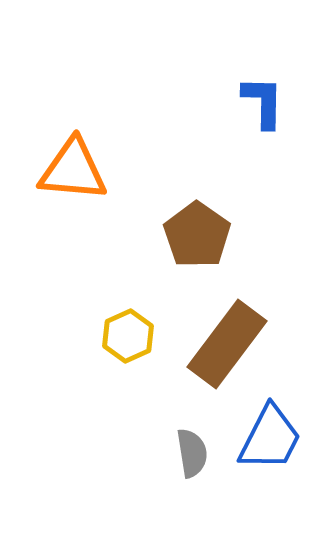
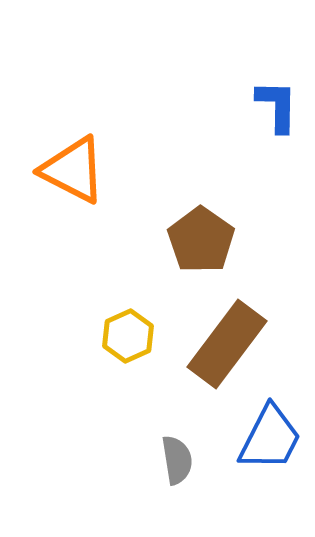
blue L-shape: moved 14 px right, 4 px down
orange triangle: rotated 22 degrees clockwise
brown pentagon: moved 4 px right, 5 px down
gray semicircle: moved 15 px left, 7 px down
